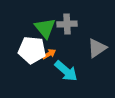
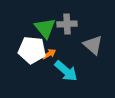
gray triangle: moved 4 px left, 3 px up; rotated 45 degrees counterclockwise
